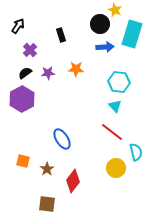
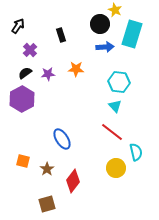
purple star: moved 1 px down
brown square: rotated 24 degrees counterclockwise
